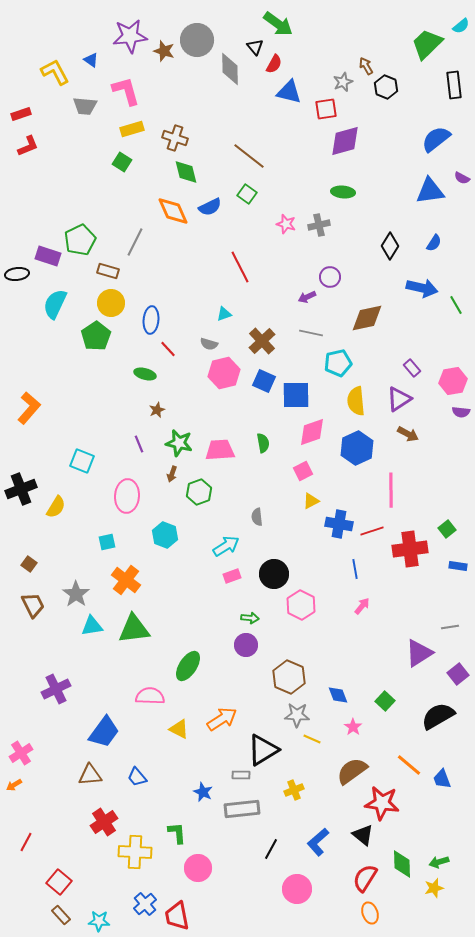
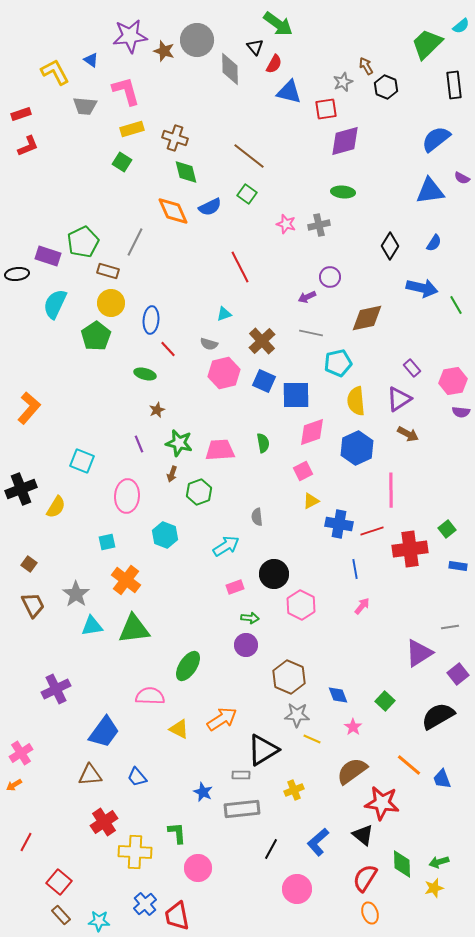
green pentagon at (80, 240): moved 3 px right, 2 px down
pink rectangle at (232, 576): moved 3 px right, 11 px down
